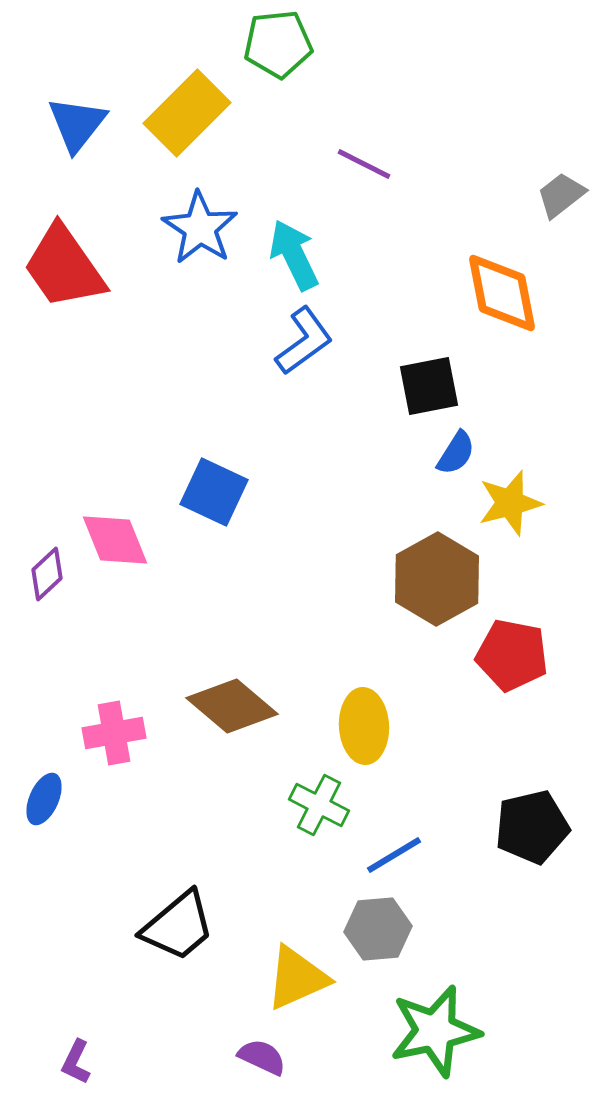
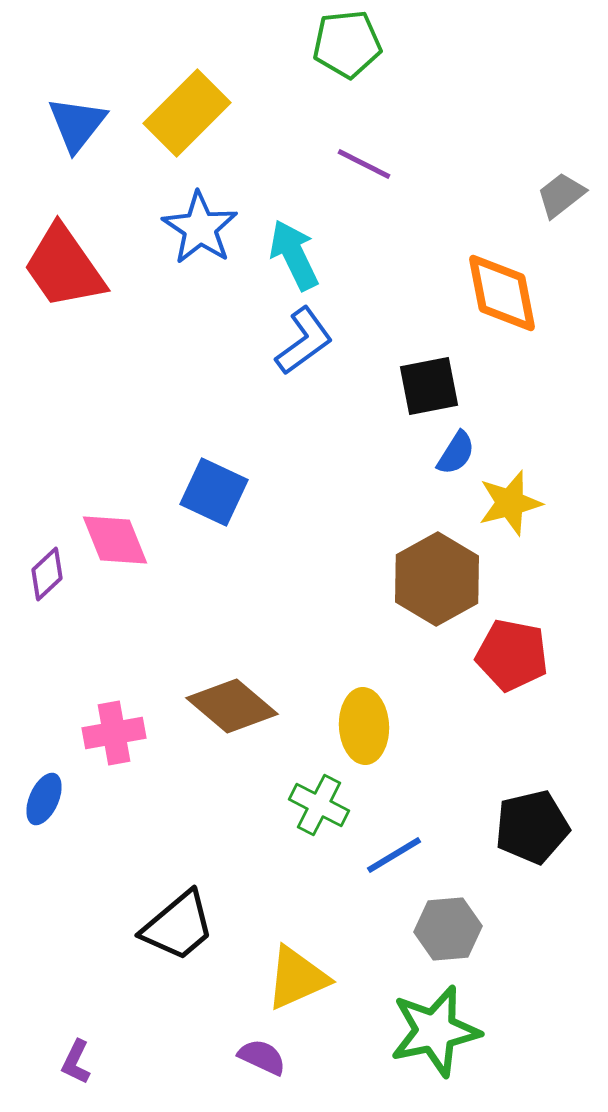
green pentagon: moved 69 px right
gray hexagon: moved 70 px right
